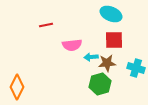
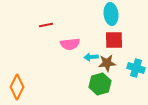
cyan ellipse: rotated 60 degrees clockwise
pink semicircle: moved 2 px left, 1 px up
